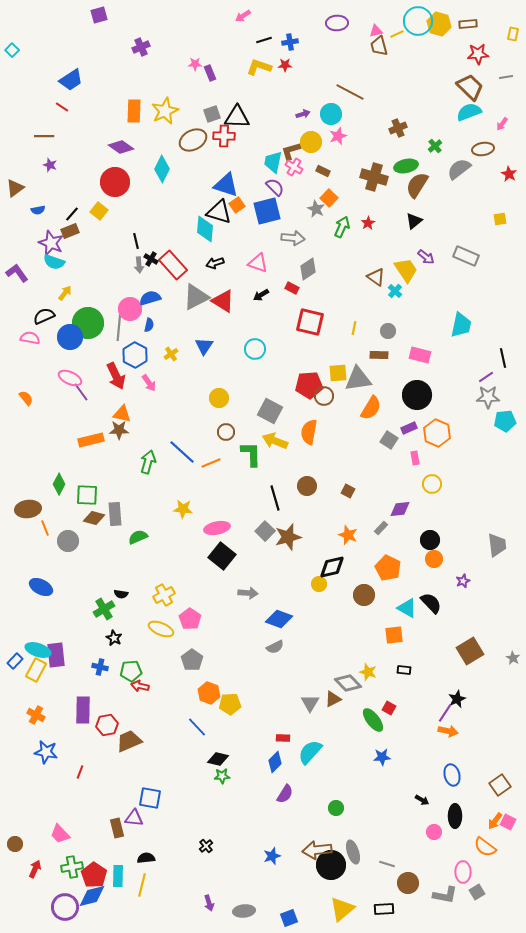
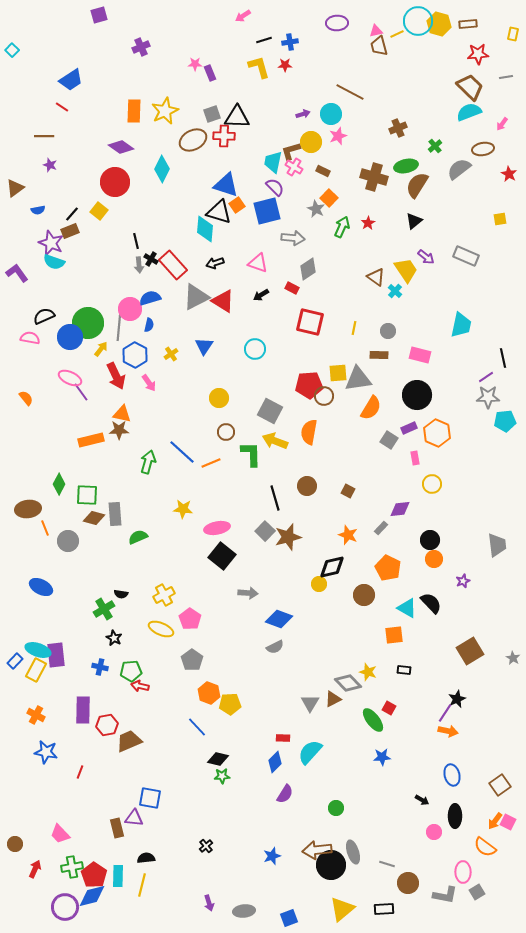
yellow L-shape at (259, 67): rotated 55 degrees clockwise
yellow arrow at (65, 293): moved 36 px right, 56 px down
